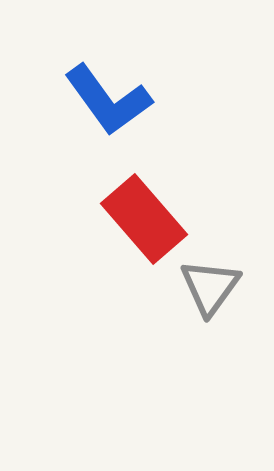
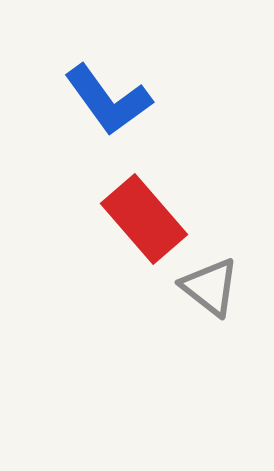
gray triangle: rotated 28 degrees counterclockwise
